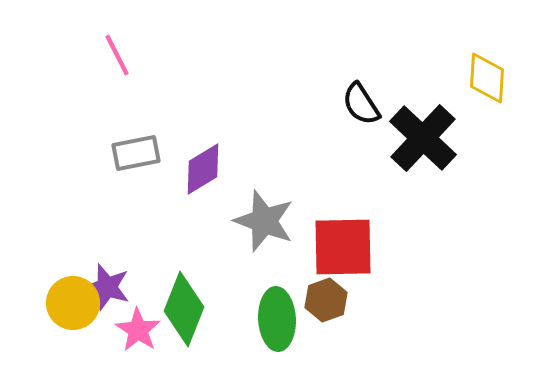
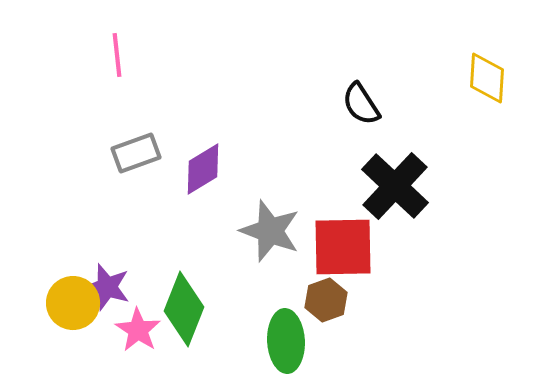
pink line: rotated 21 degrees clockwise
black cross: moved 28 px left, 48 px down
gray rectangle: rotated 9 degrees counterclockwise
gray star: moved 6 px right, 10 px down
green ellipse: moved 9 px right, 22 px down
